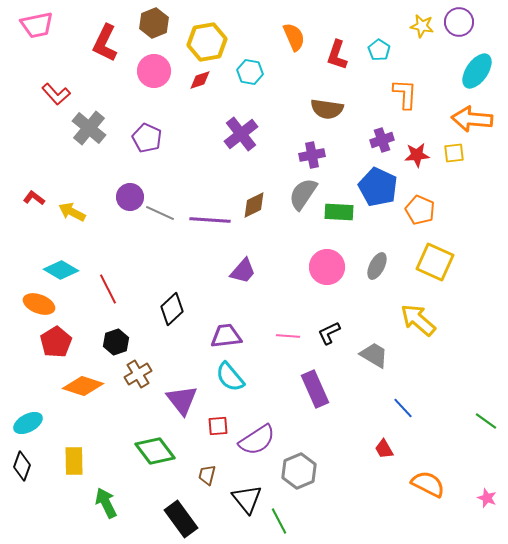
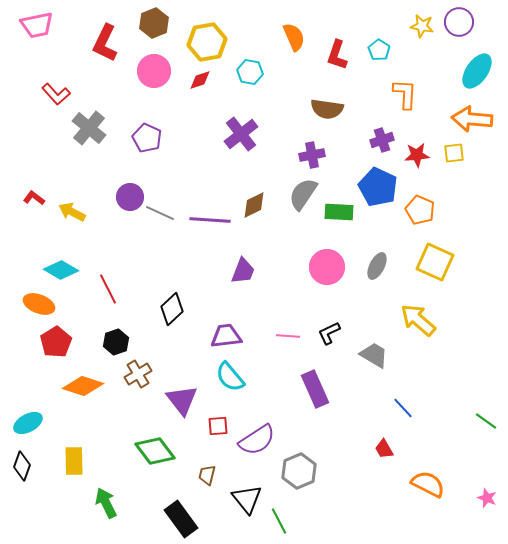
purple trapezoid at (243, 271): rotated 20 degrees counterclockwise
